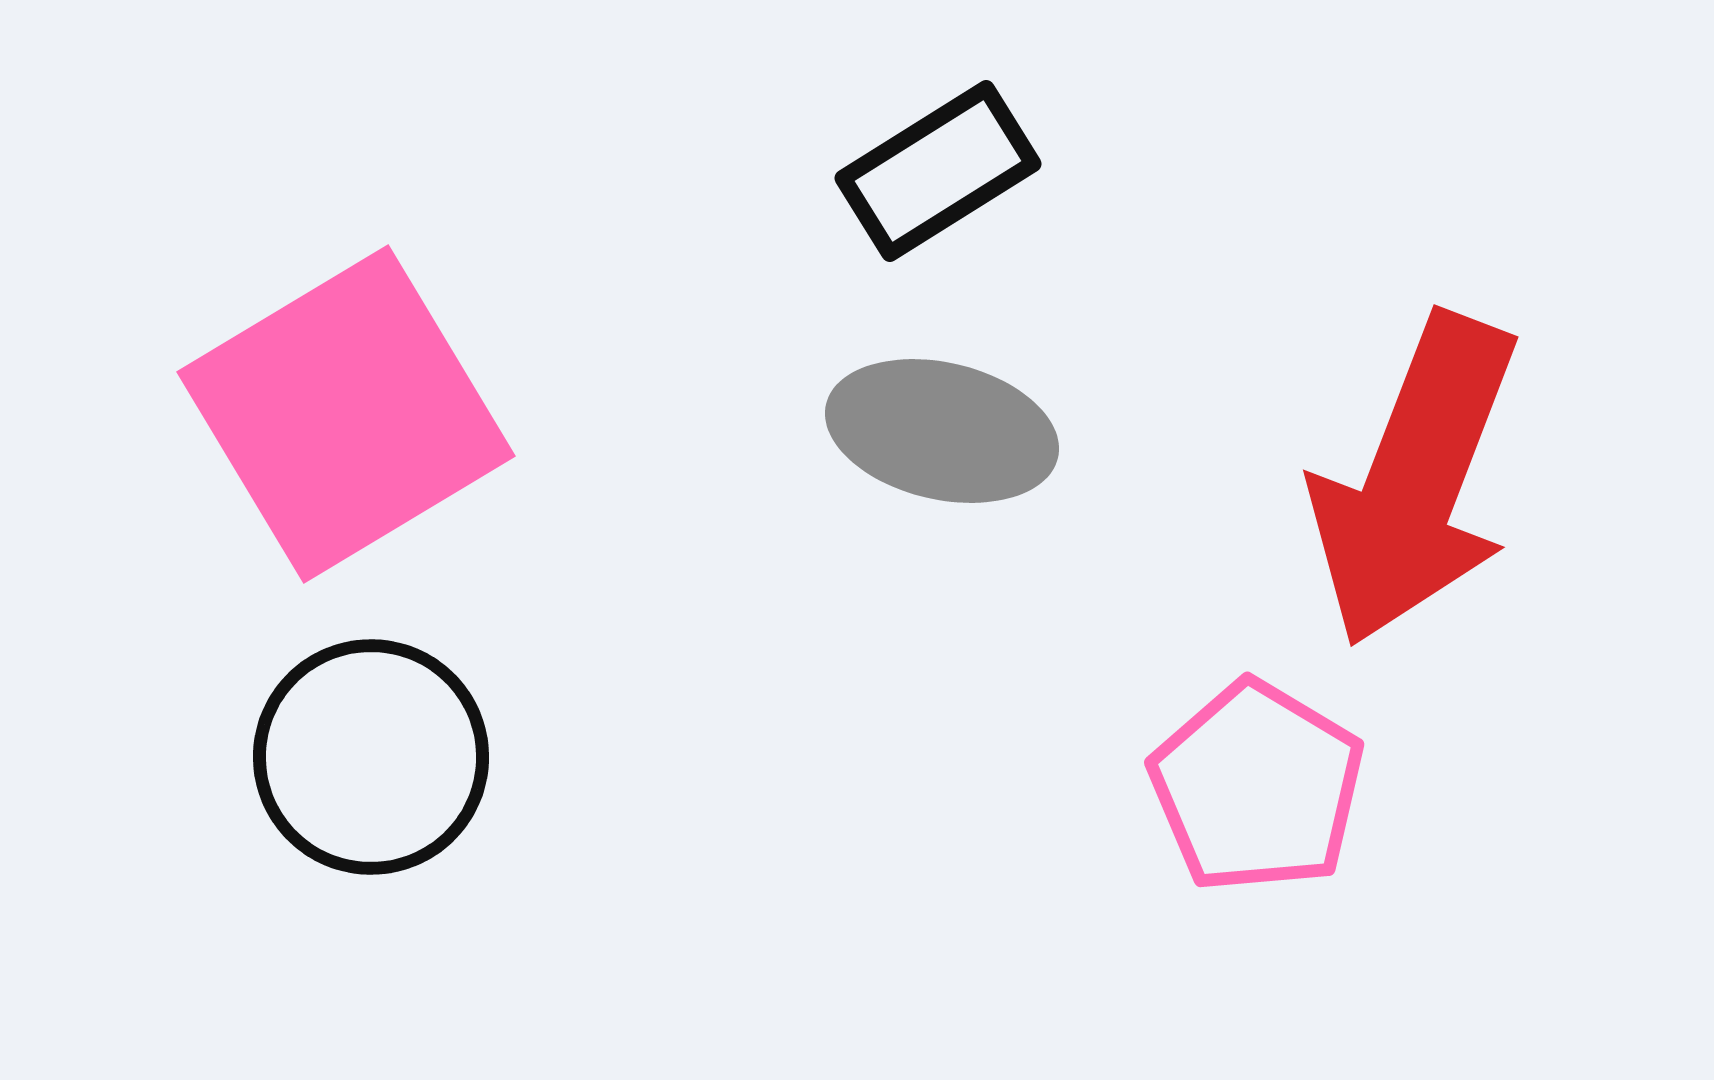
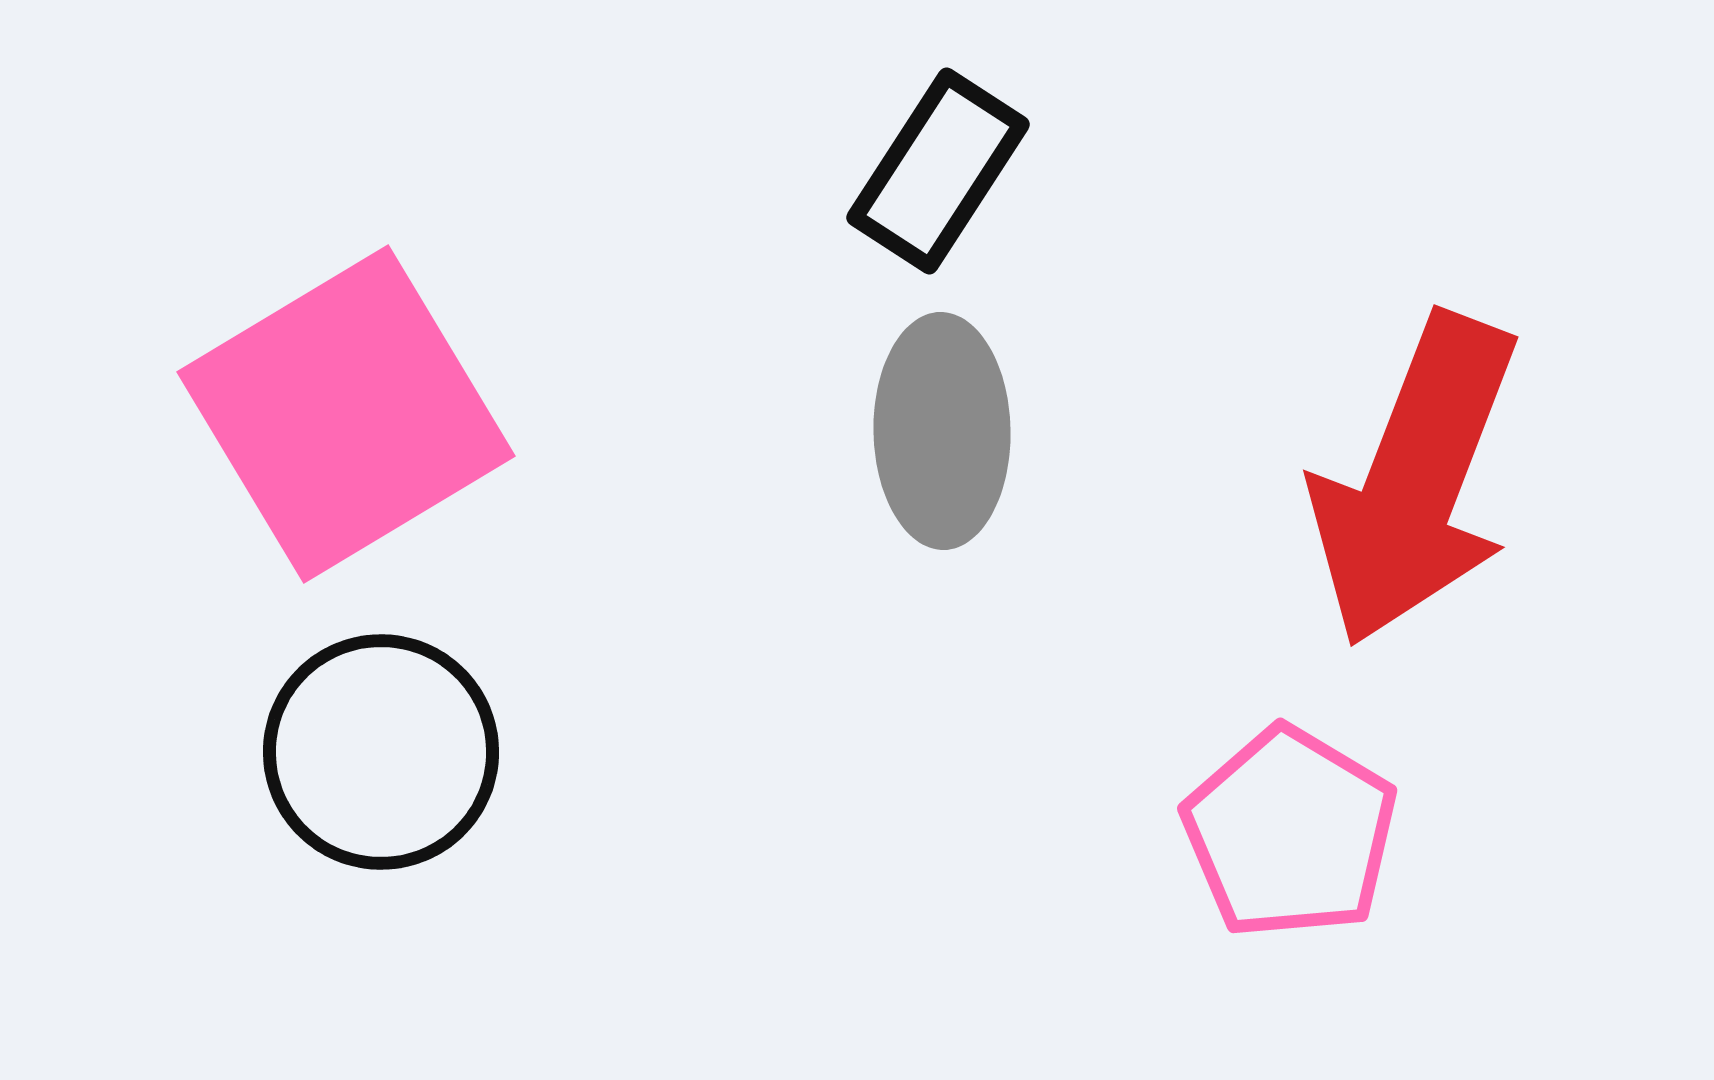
black rectangle: rotated 25 degrees counterclockwise
gray ellipse: rotated 76 degrees clockwise
black circle: moved 10 px right, 5 px up
pink pentagon: moved 33 px right, 46 px down
